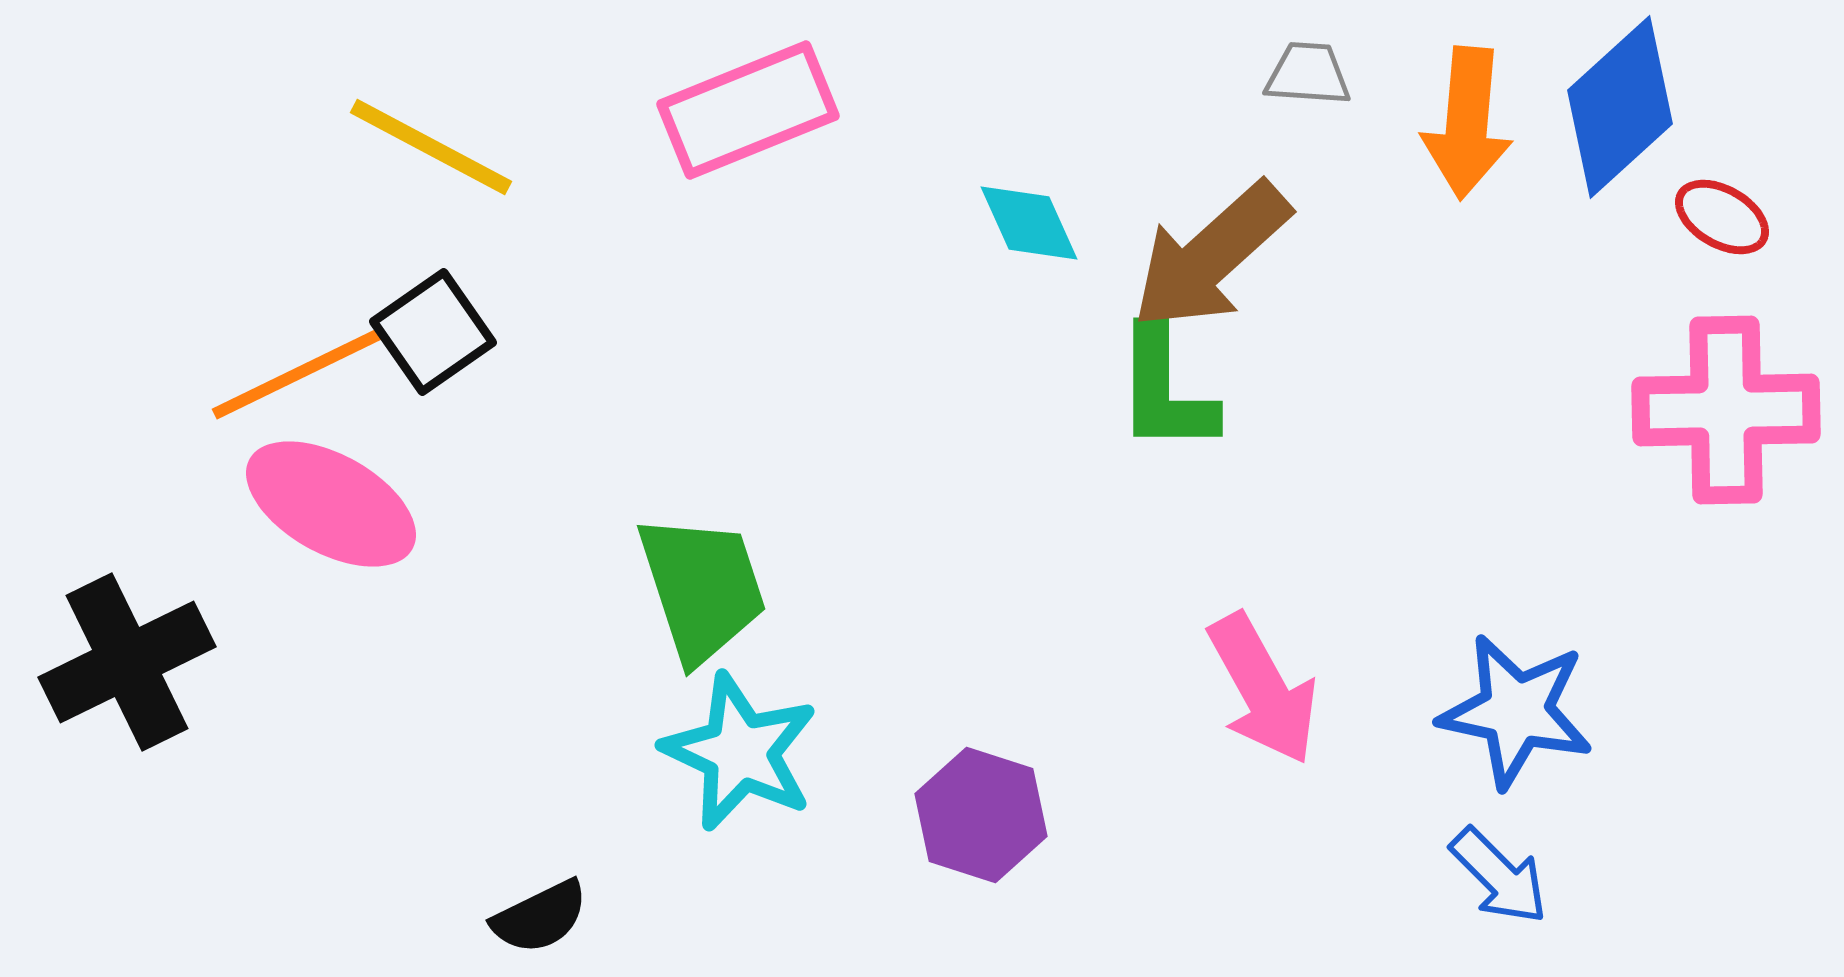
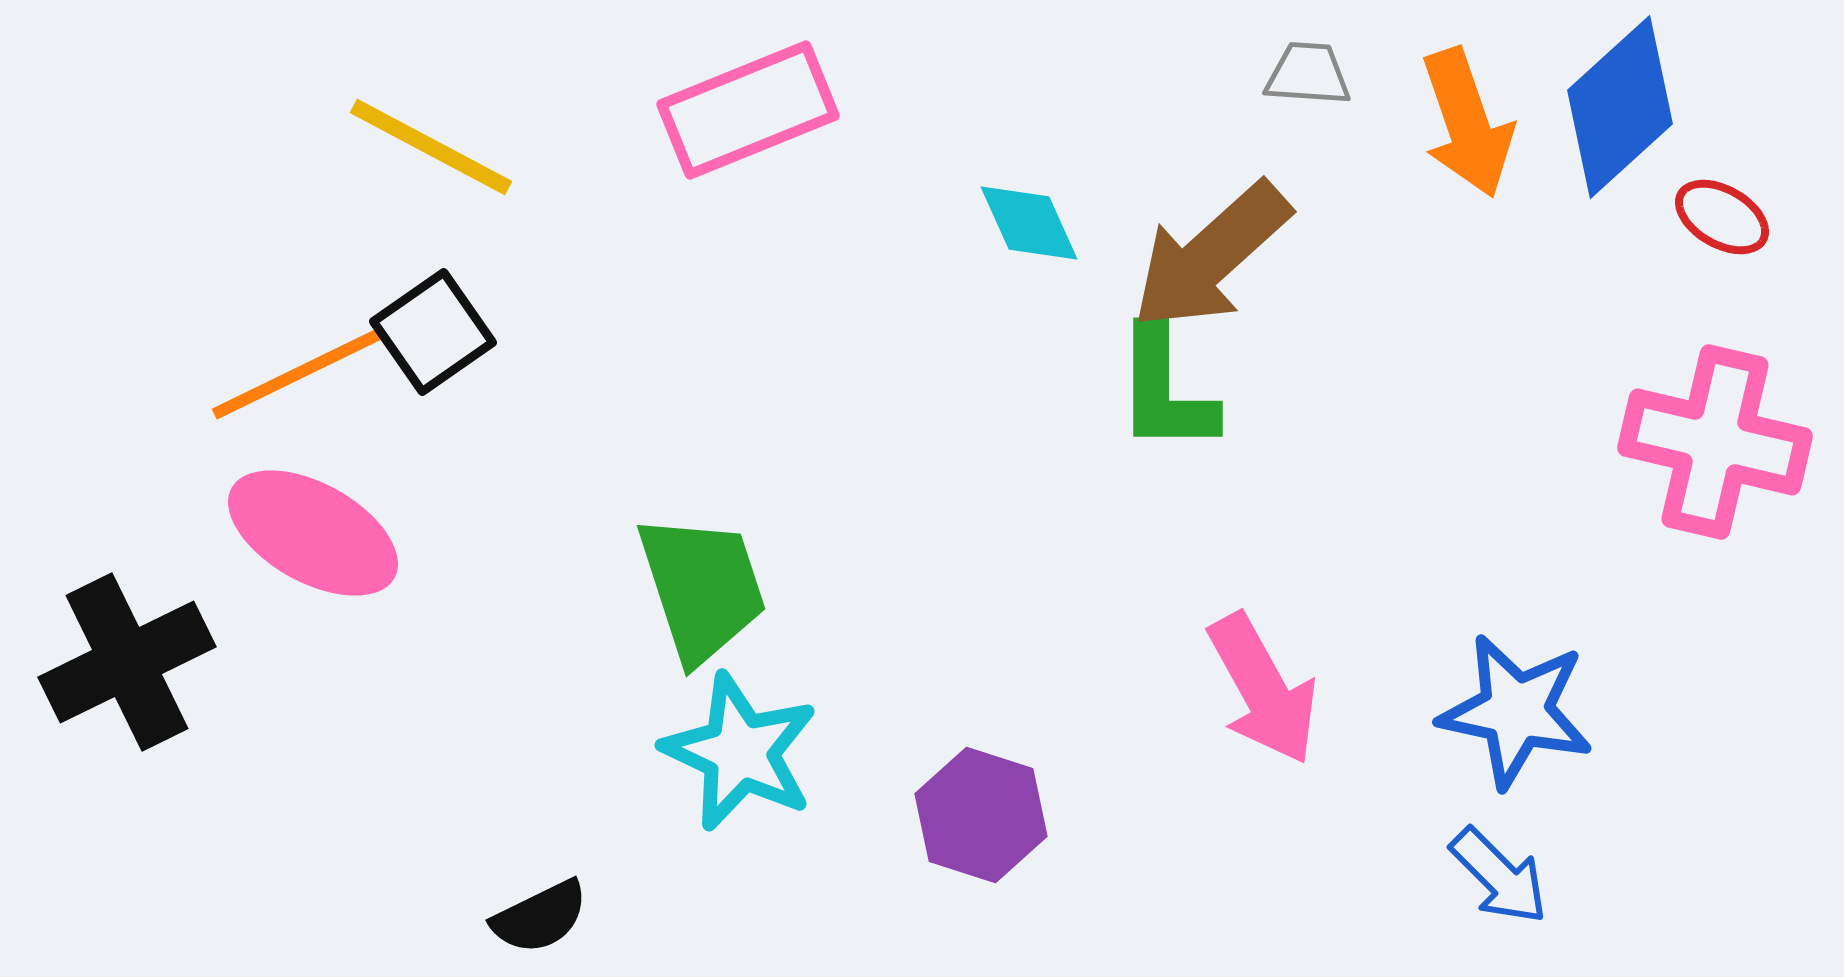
orange arrow: rotated 24 degrees counterclockwise
pink cross: moved 11 px left, 32 px down; rotated 14 degrees clockwise
pink ellipse: moved 18 px left, 29 px down
